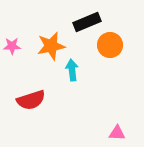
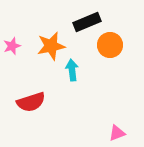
pink star: rotated 18 degrees counterclockwise
red semicircle: moved 2 px down
pink triangle: rotated 24 degrees counterclockwise
